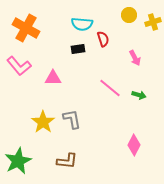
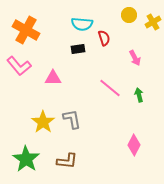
yellow cross: rotated 14 degrees counterclockwise
orange cross: moved 2 px down
red semicircle: moved 1 px right, 1 px up
green arrow: rotated 120 degrees counterclockwise
green star: moved 8 px right, 2 px up; rotated 12 degrees counterclockwise
